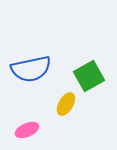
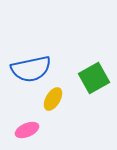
green square: moved 5 px right, 2 px down
yellow ellipse: moved 13 px left, 5 px up
